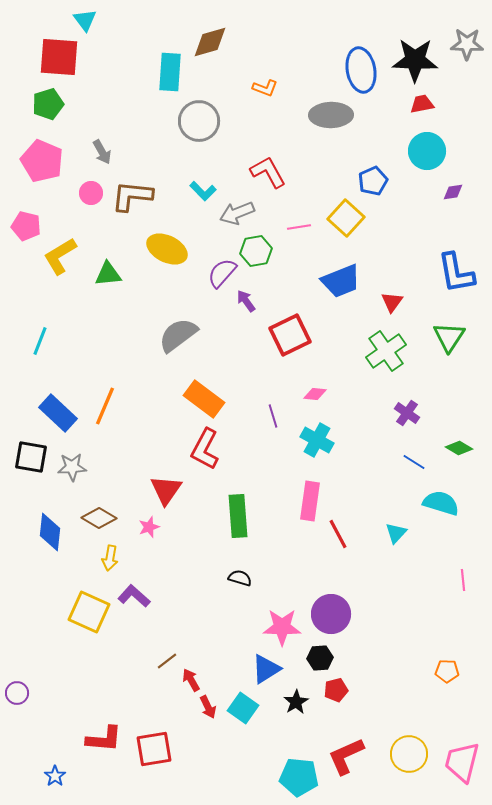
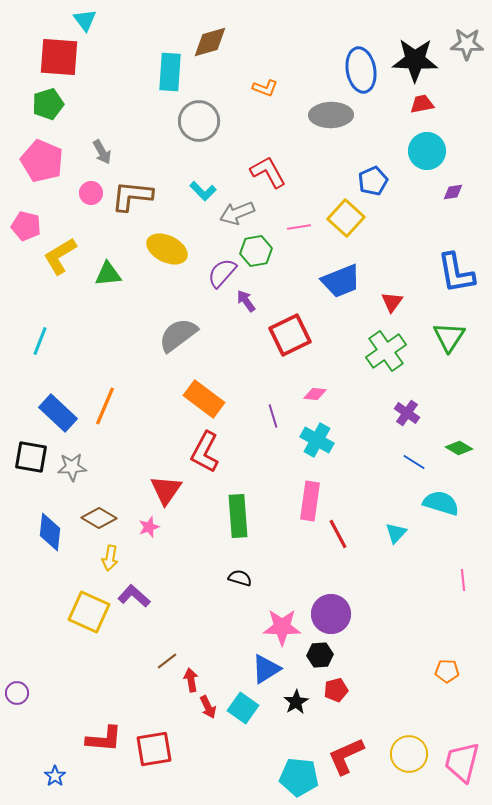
red L-shape at (205, 449): moved 3 px down
black hexagon at (320, 658): moved 3 px up
red arrow at (191, 680): rotated 20 degrees clockwise
